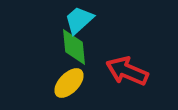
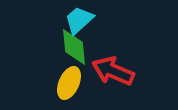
red arrow: moved 14 px left
yellow ellipse: rotated 20 degrees counterclockwise
